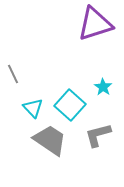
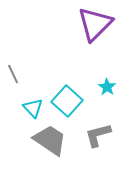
purple triangle: rotated 27 degrees counterclockwise
cyan star: moved 4 px right
cyan square: moved 3 px left, 4 px up
